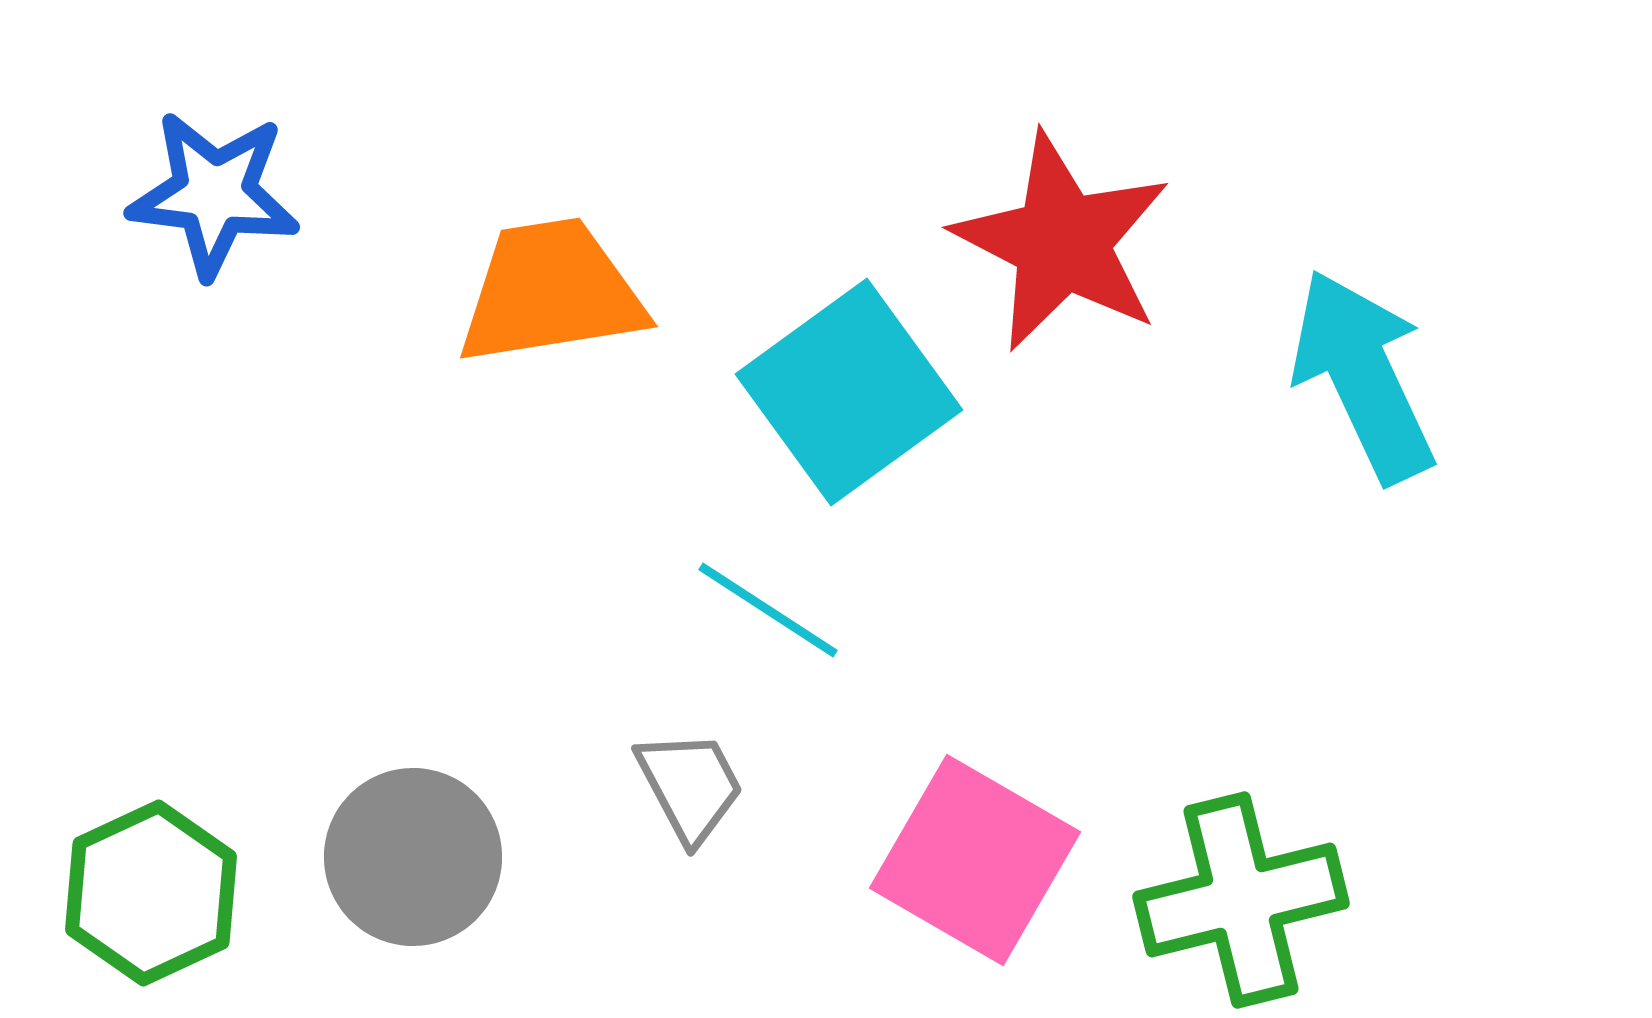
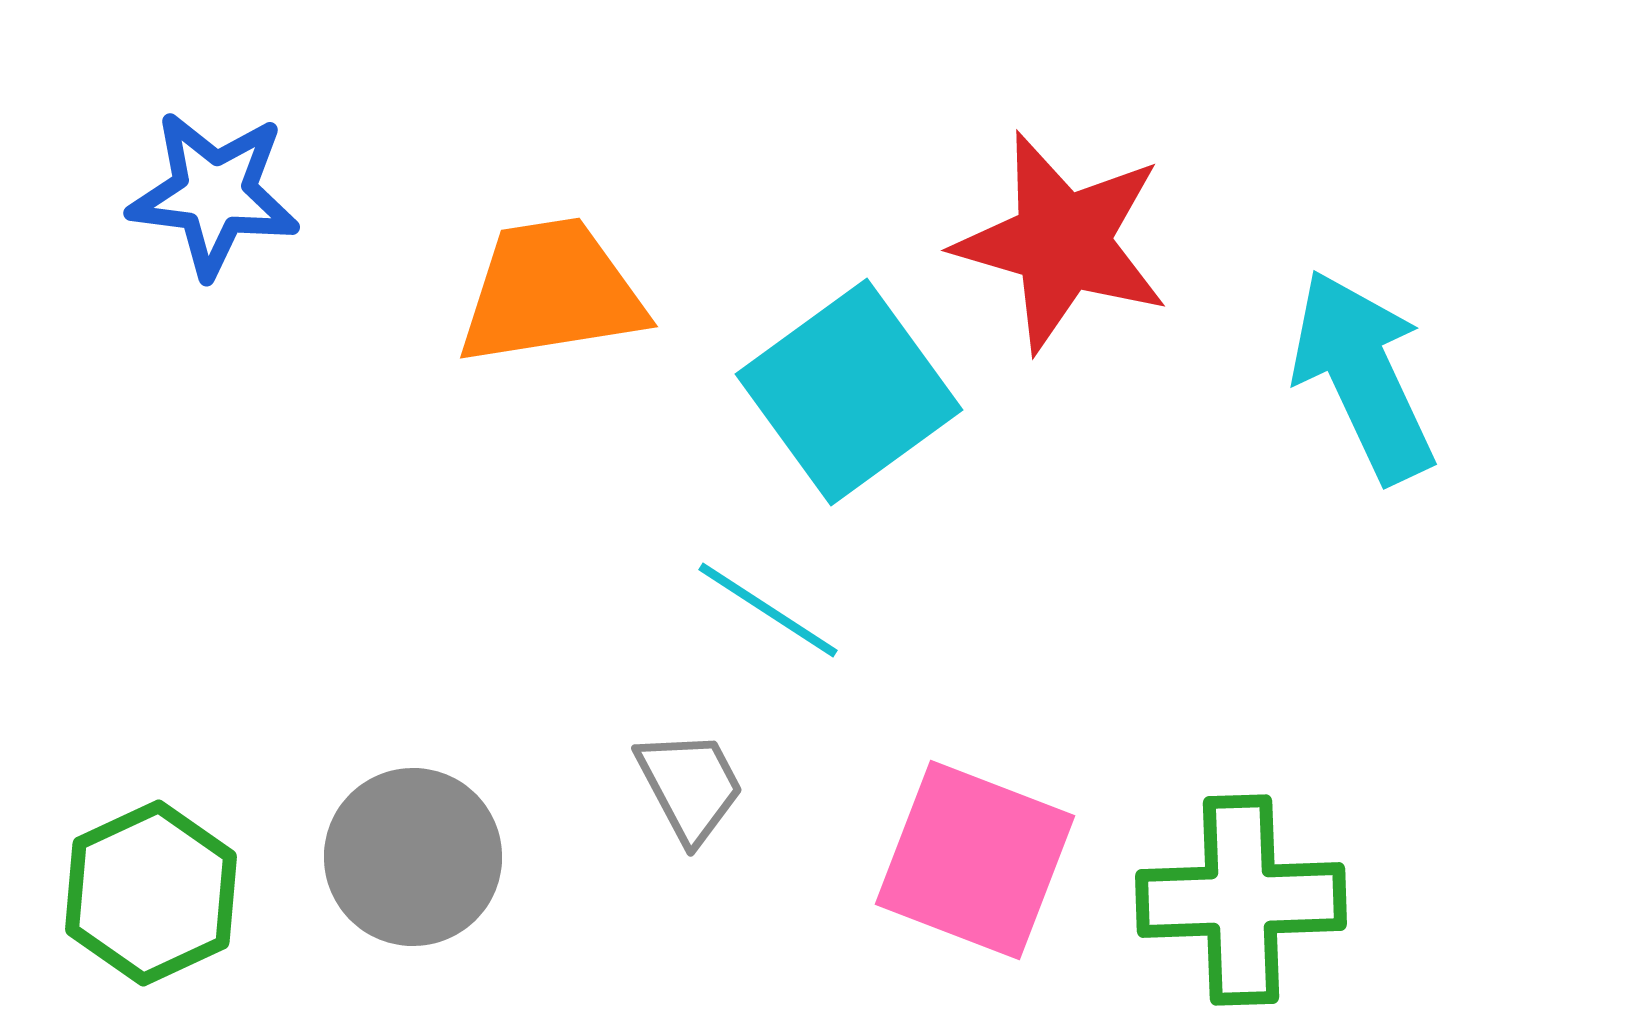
red star: rotated 11 degrees counterclockwise
pink square: rotated 9 degrees counterclockwise
green cross: rotated 12 degrees clockwise
